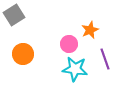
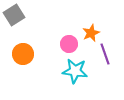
orange star: moved 1 px right, 3 px down
purple line: moved 5 px up
cyan star: moved 2 px down
